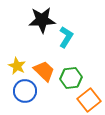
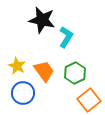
black star: rotated 16 degrees clockwise
orange trapezoid: rotated 10 degrees clockwise
green hexagon: moved 4 px right, 5 px up; rotated 20 degrees counterclockwise
blue circle: moved 2 px left, 2 px down
